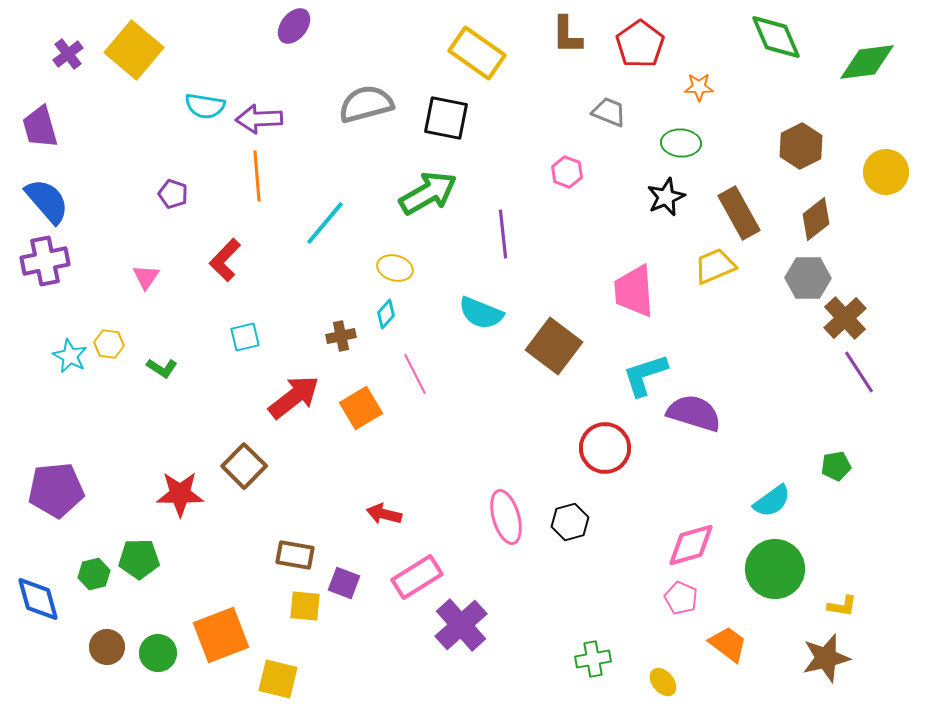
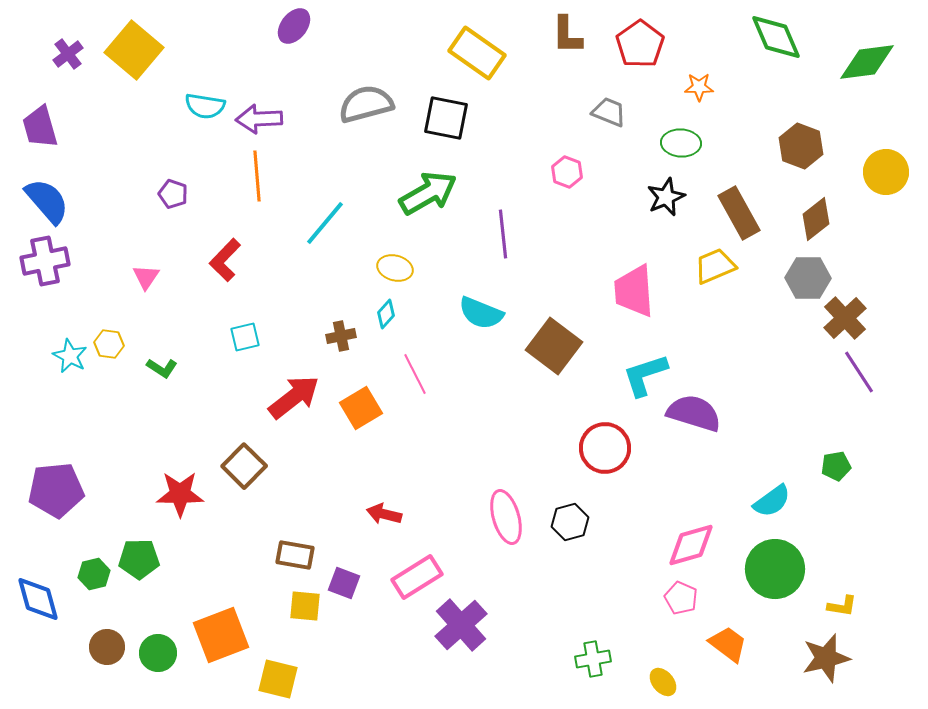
brown hexagon at (801, 146): rotated 12 degrees counterclockwise
